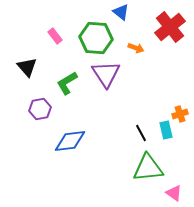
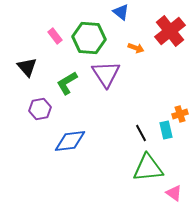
red cross: moved 4 px down
green hexagon: moved 7 px left
